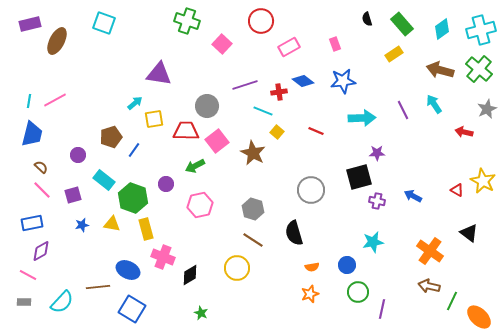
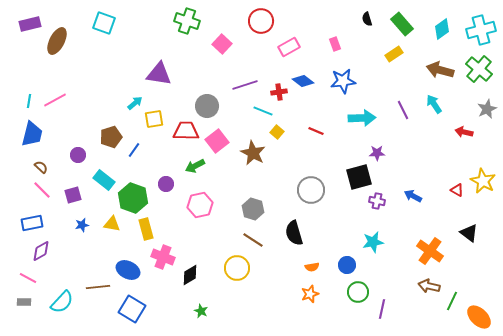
pink line at (28, 275): moved 3 px down
green star at (201, 313): moved 2 px up
